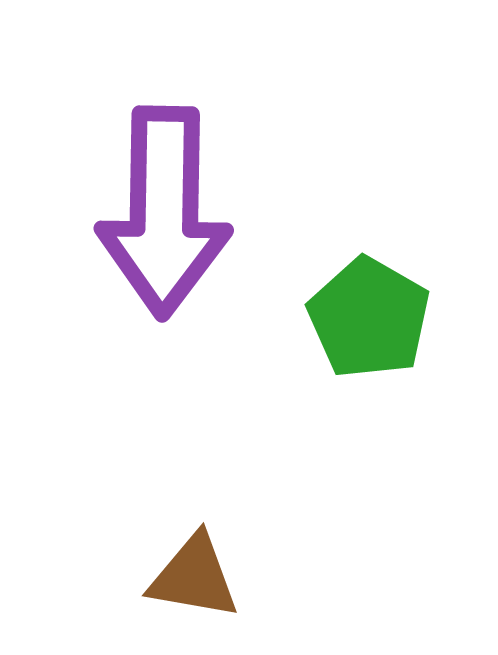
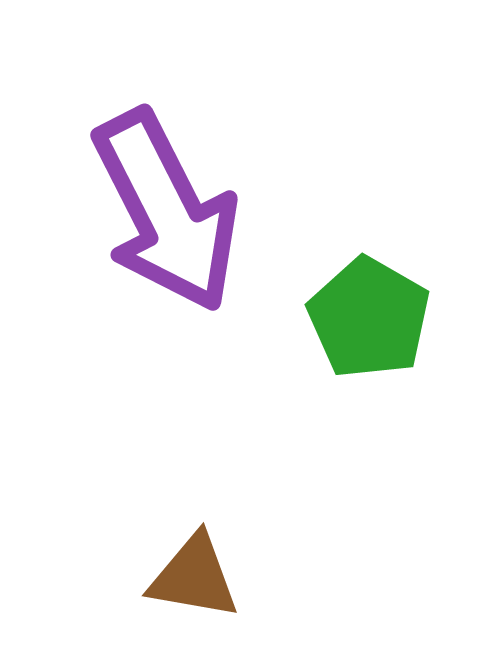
purple arrow: moved 2 px right, 1 px up; rotated 28 degrees counterclockwise
